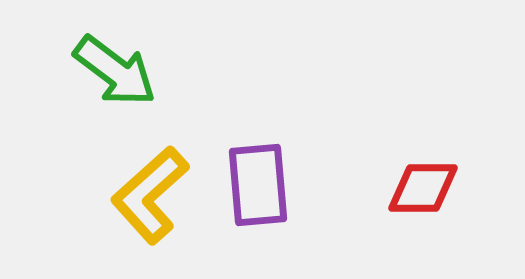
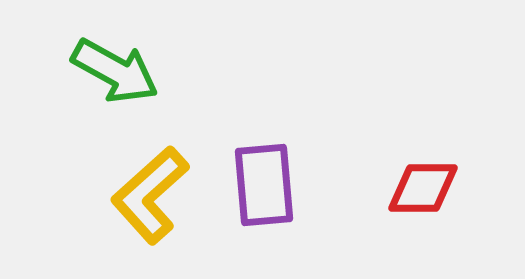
green arrow: rotated 8 degrees counterclockwise
purple rectangle: moved 6 px right
